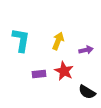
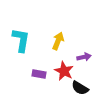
purple arrow: moved 2 px left, 7 px down
purple rectangle: rotated 16 degrees clockwise
black semicircle: moved 7 px left, 4 px up
